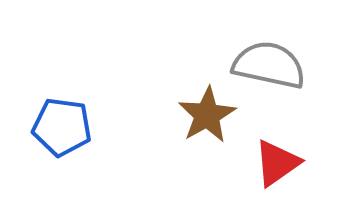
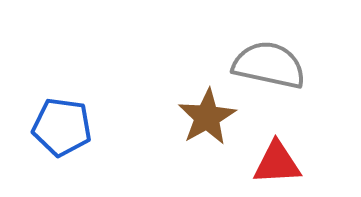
brown star: moved 2 px down
red triangle: rotated 32 degrees clockwise
